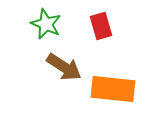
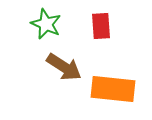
red rectangle: rotated 12 degrees clockwise
